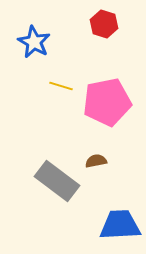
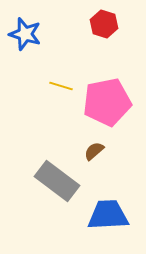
blue star: moved 9 px left, 8 px up; rotated 12 degrees counterclockwise
brown semicircle: moved 2 px left, 10 px up; rotated 30 degrees counterclockwise
blue trapezoid: moved 12 px left, 10 px up
